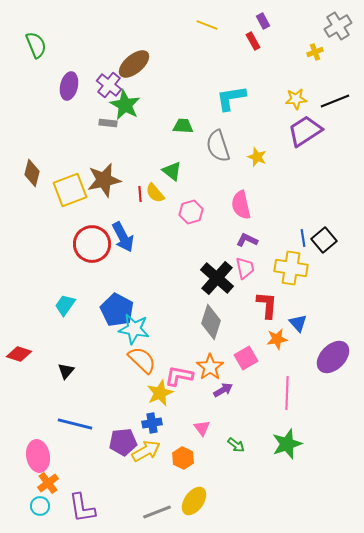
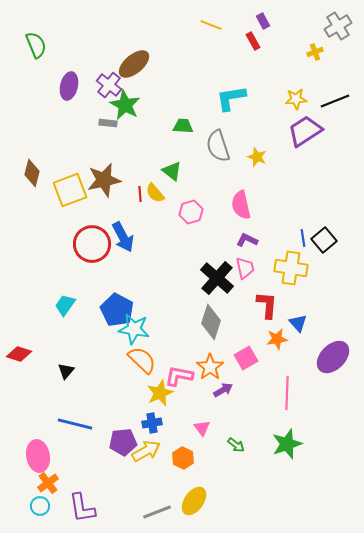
yellow line at (207, 25): moved 4 px right
